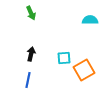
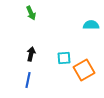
cyan semicircle: moved 1 px right, 5 px down
